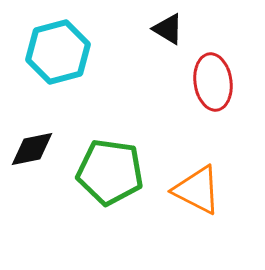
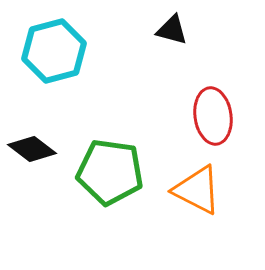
black triangle: moved 4 px right, 1 px down; rotated 16 degrees counterclockwise
cyan hexagon: moved 4 px left, 1 px up
red ellipse: moved 34 px down
black diamond: rotated 48 degrees clockwise
